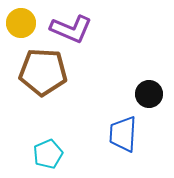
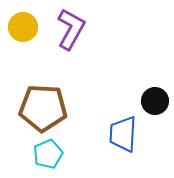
yellow circle: moved 2 px right, 4 px down
purple L-shape: rotated 84 degrees counterclockwise
brown pentagon: moved 36 px down
black circle: moved 6 px right, 7 px down
